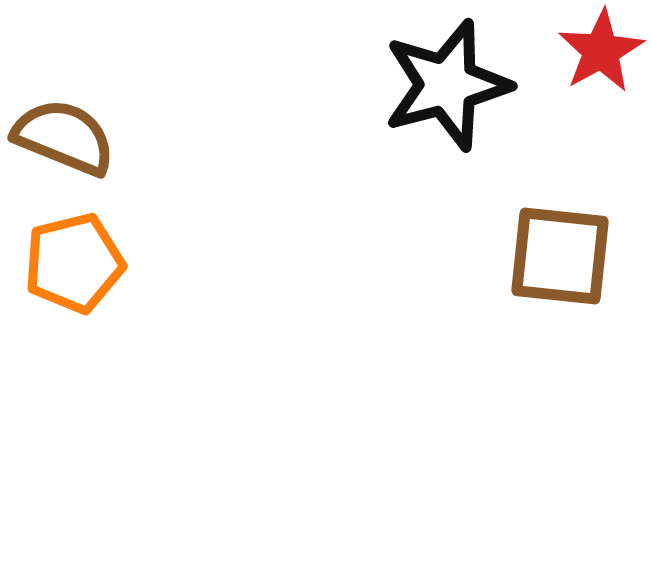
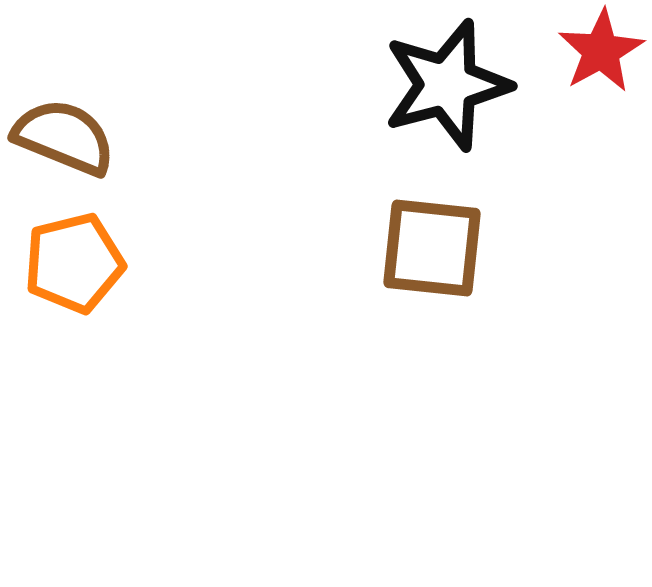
brown square: moved 128 px left, 8 px up
